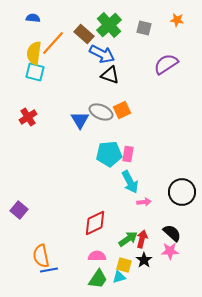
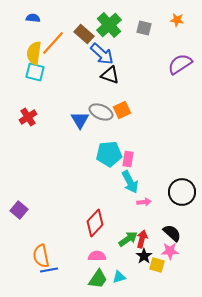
blue arrow: rotated 15 degrees clockwise
purple semicircle: moved 14 px right
pink rectangle: moved 5 px down
red diamond: rotated 20 degrees counterclockwise
black star: moved 4 px up
yellow square: moved 33 px right
